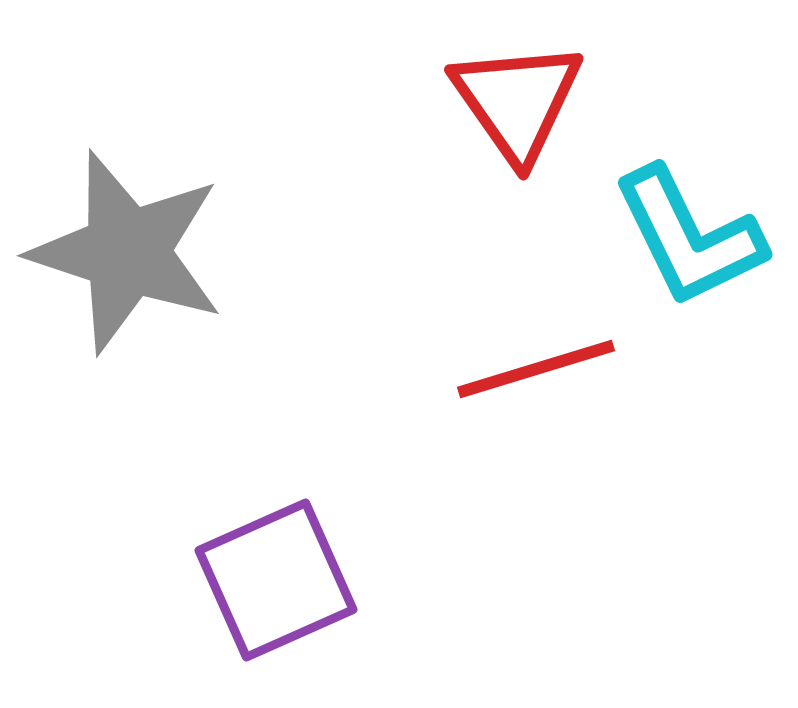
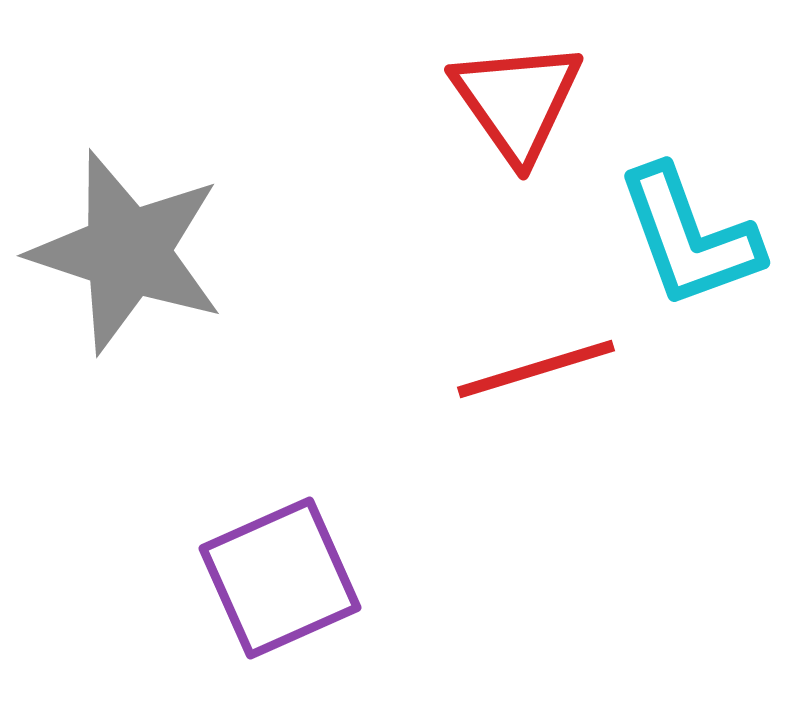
cyan L-shape: rotated 6 degrees clockwise
purple square: moved 4 px right, 2 px up
